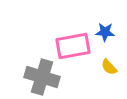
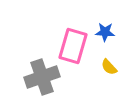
pink rectangle: rotated 64 degrees counterclockwise
gray cross: rotated 36 degrees counterclockwise
